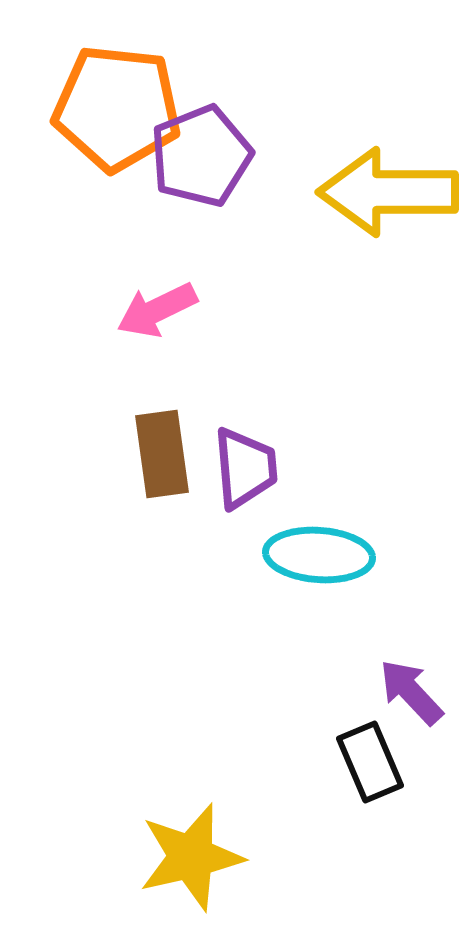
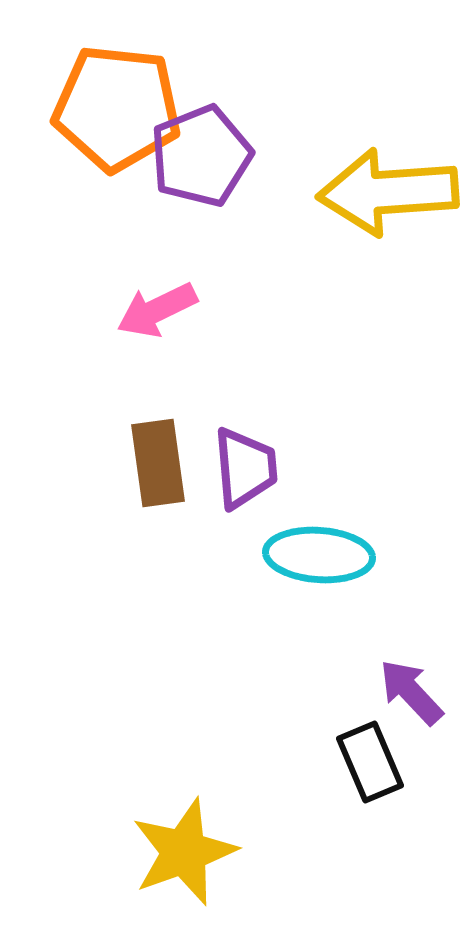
yellow arrow: rotated 4 degrees counterclockwise
brown rectangle: moved 4 px left, 9 px down
yellow star: moved 7 px left, 5 px up; rotated 7 degrees counterclockwise
